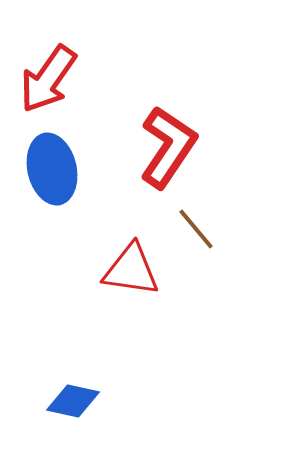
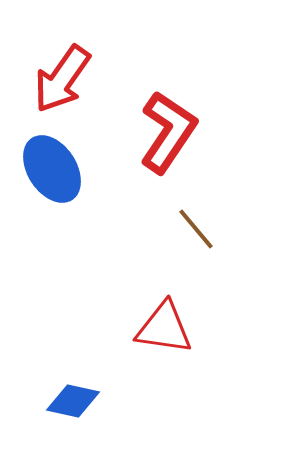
red arrow: moved 14 px right
red L-shape: moved 15 px up
blue ellipse: rotated 20 degrees counterclockwise
red triangle: moved 33 px right, 58 px down
